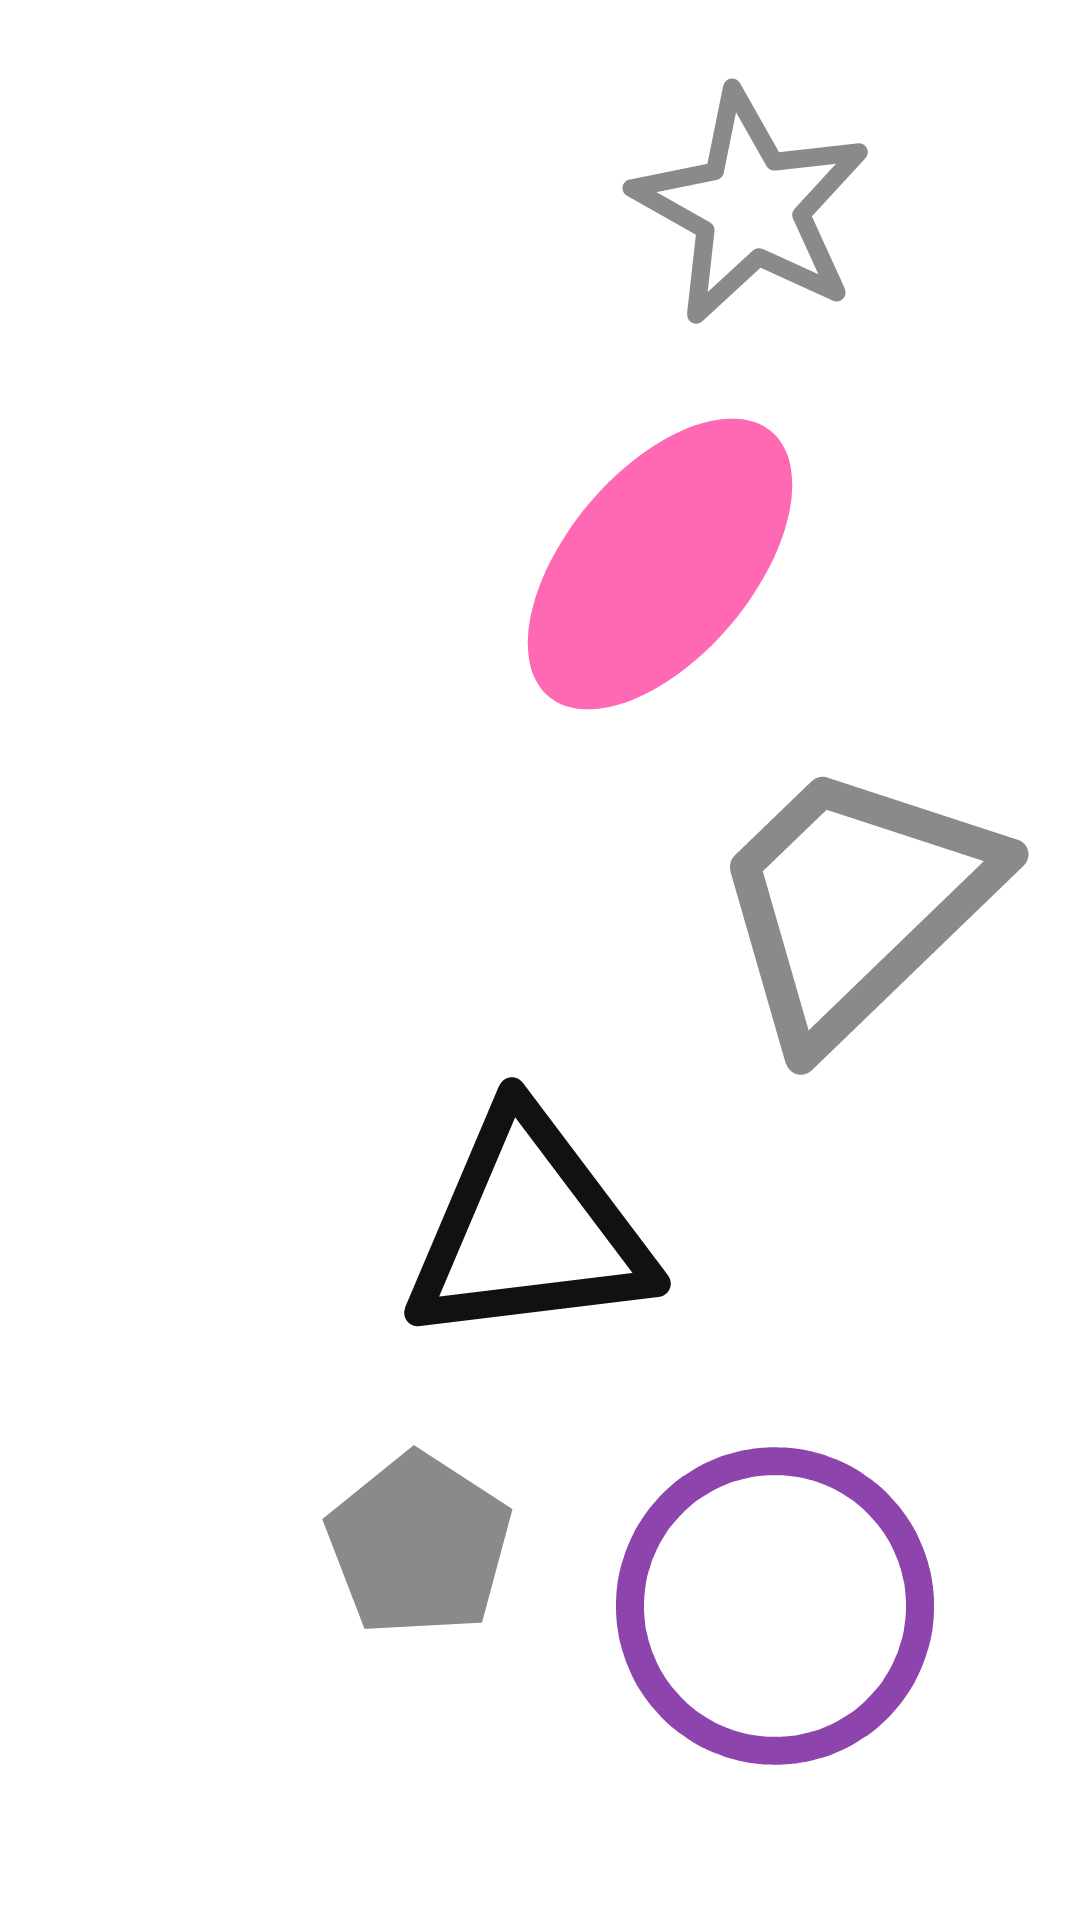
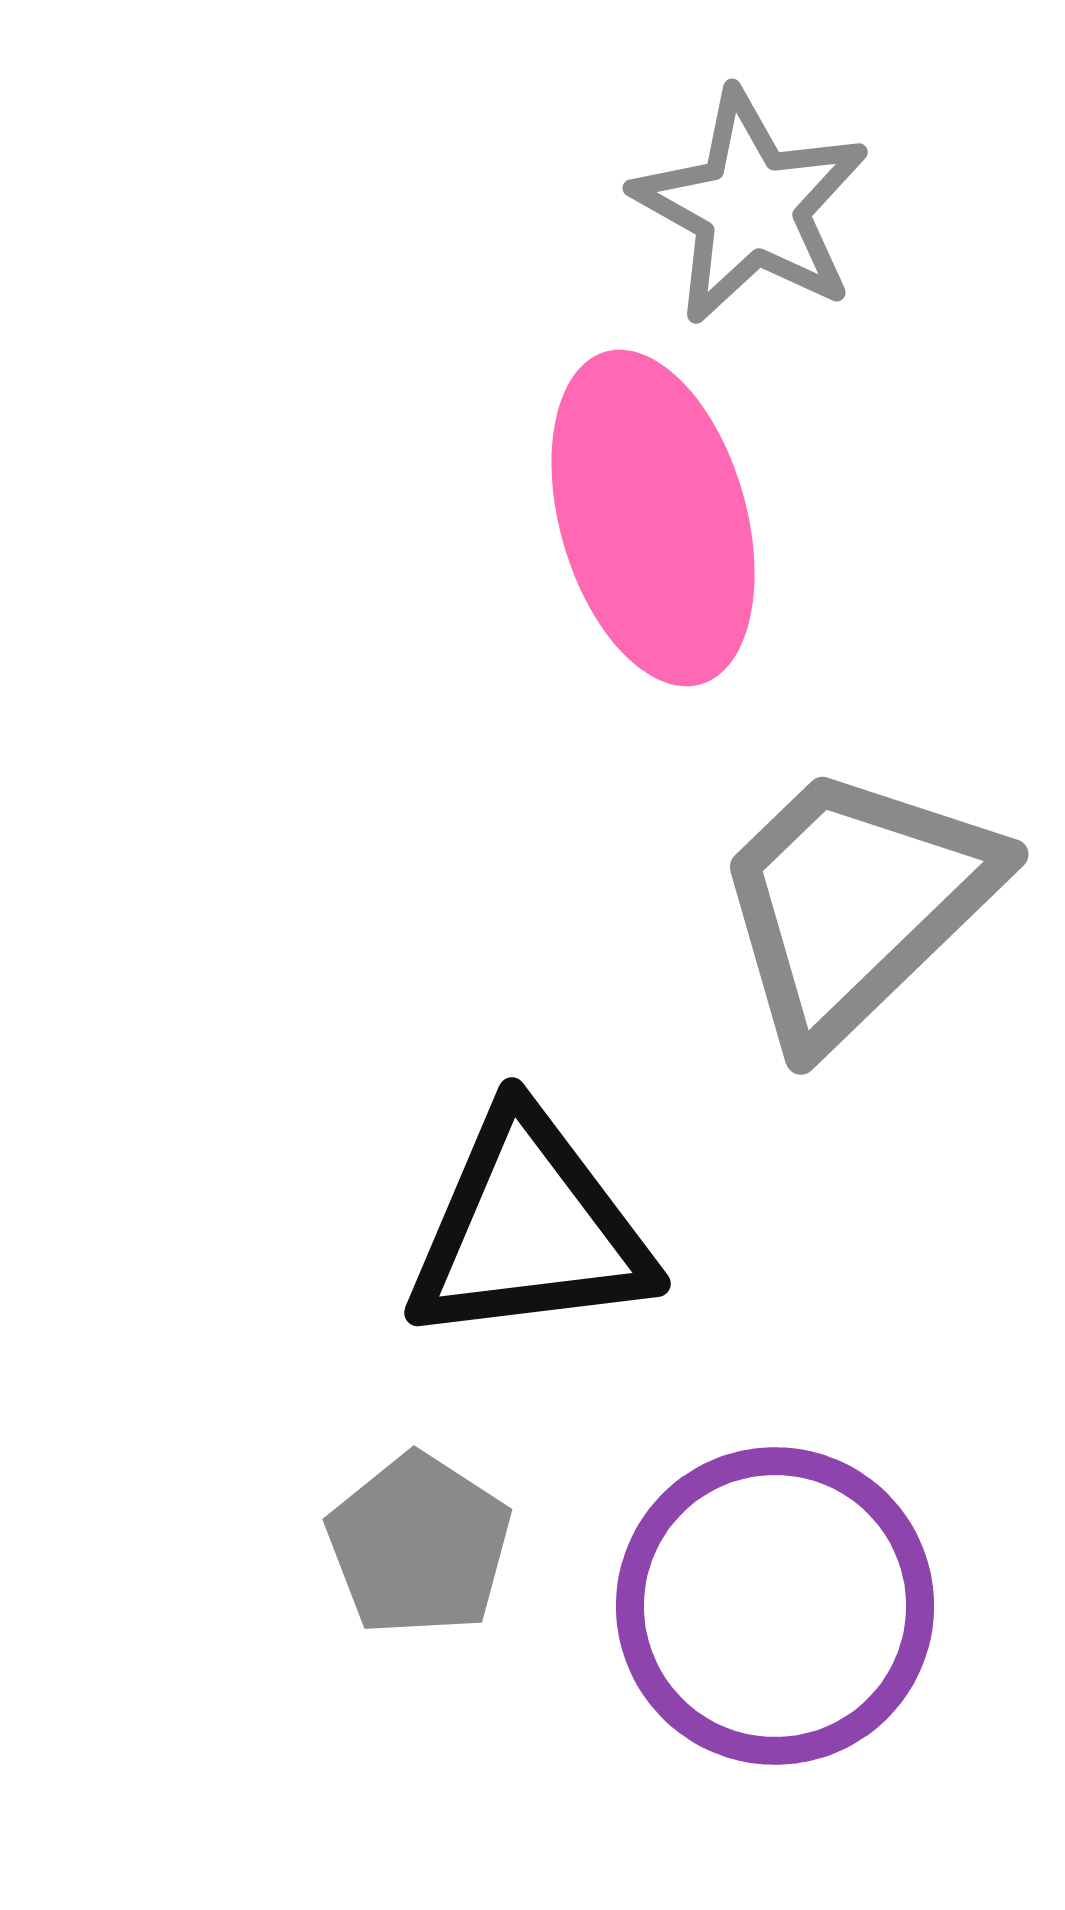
pink ellipse: moved 7 px left, 46 px up; rotated 56 degrees counterclockwise
